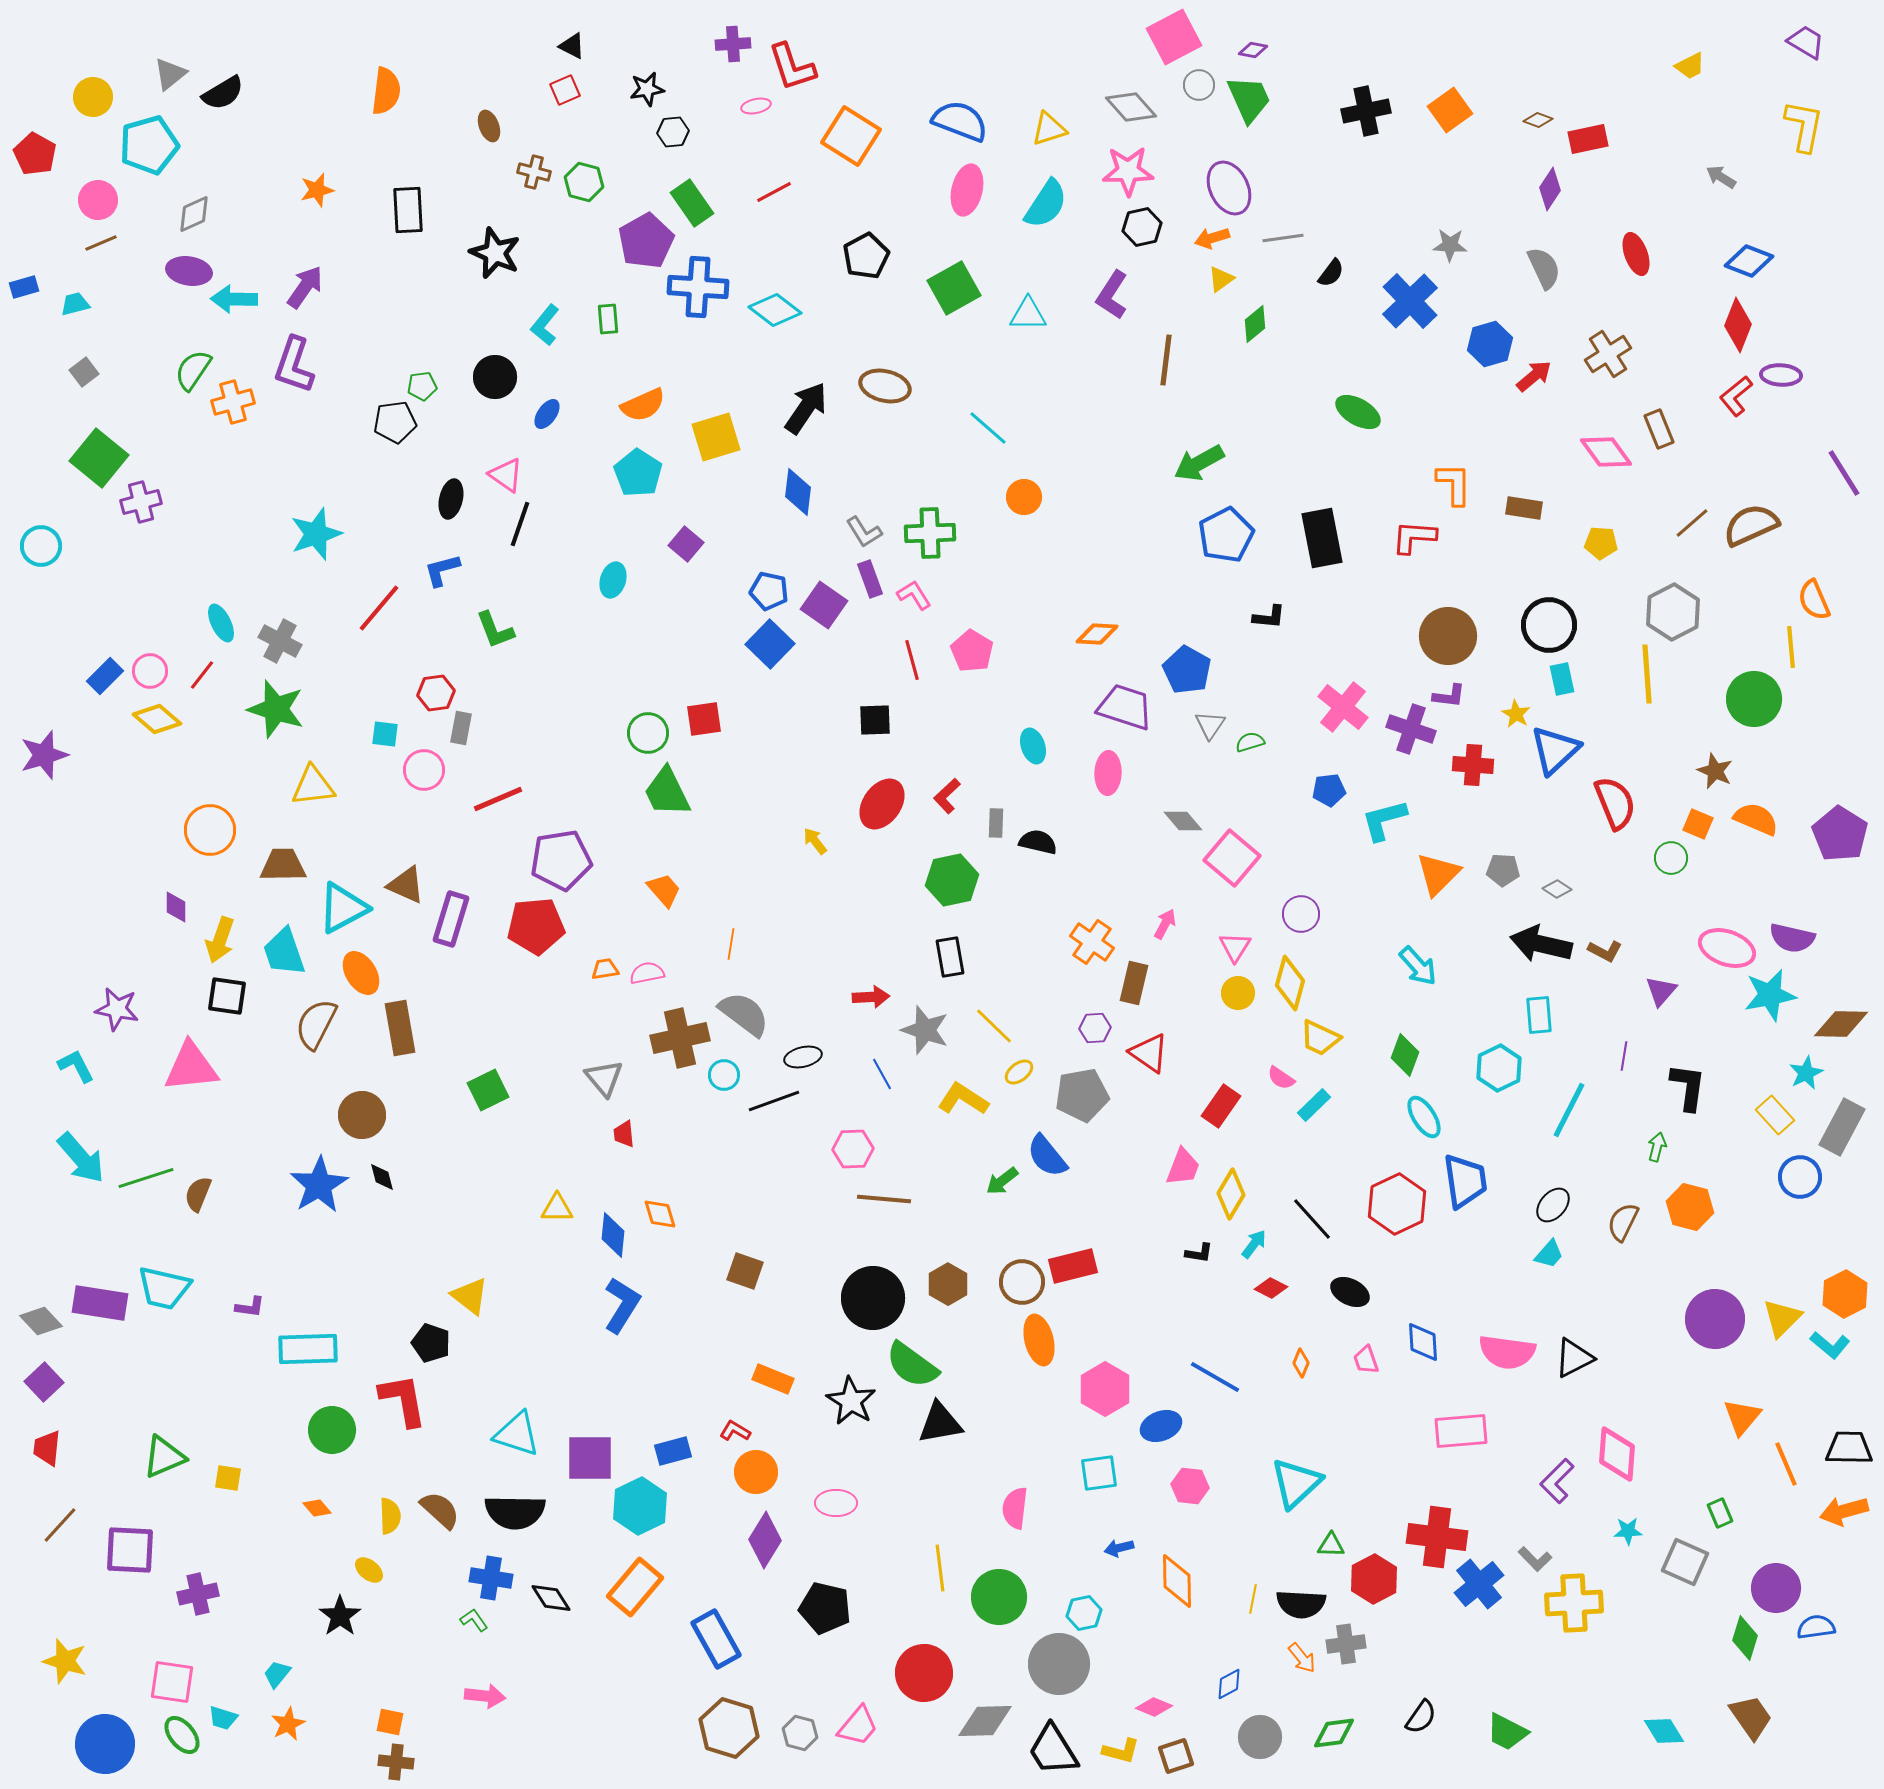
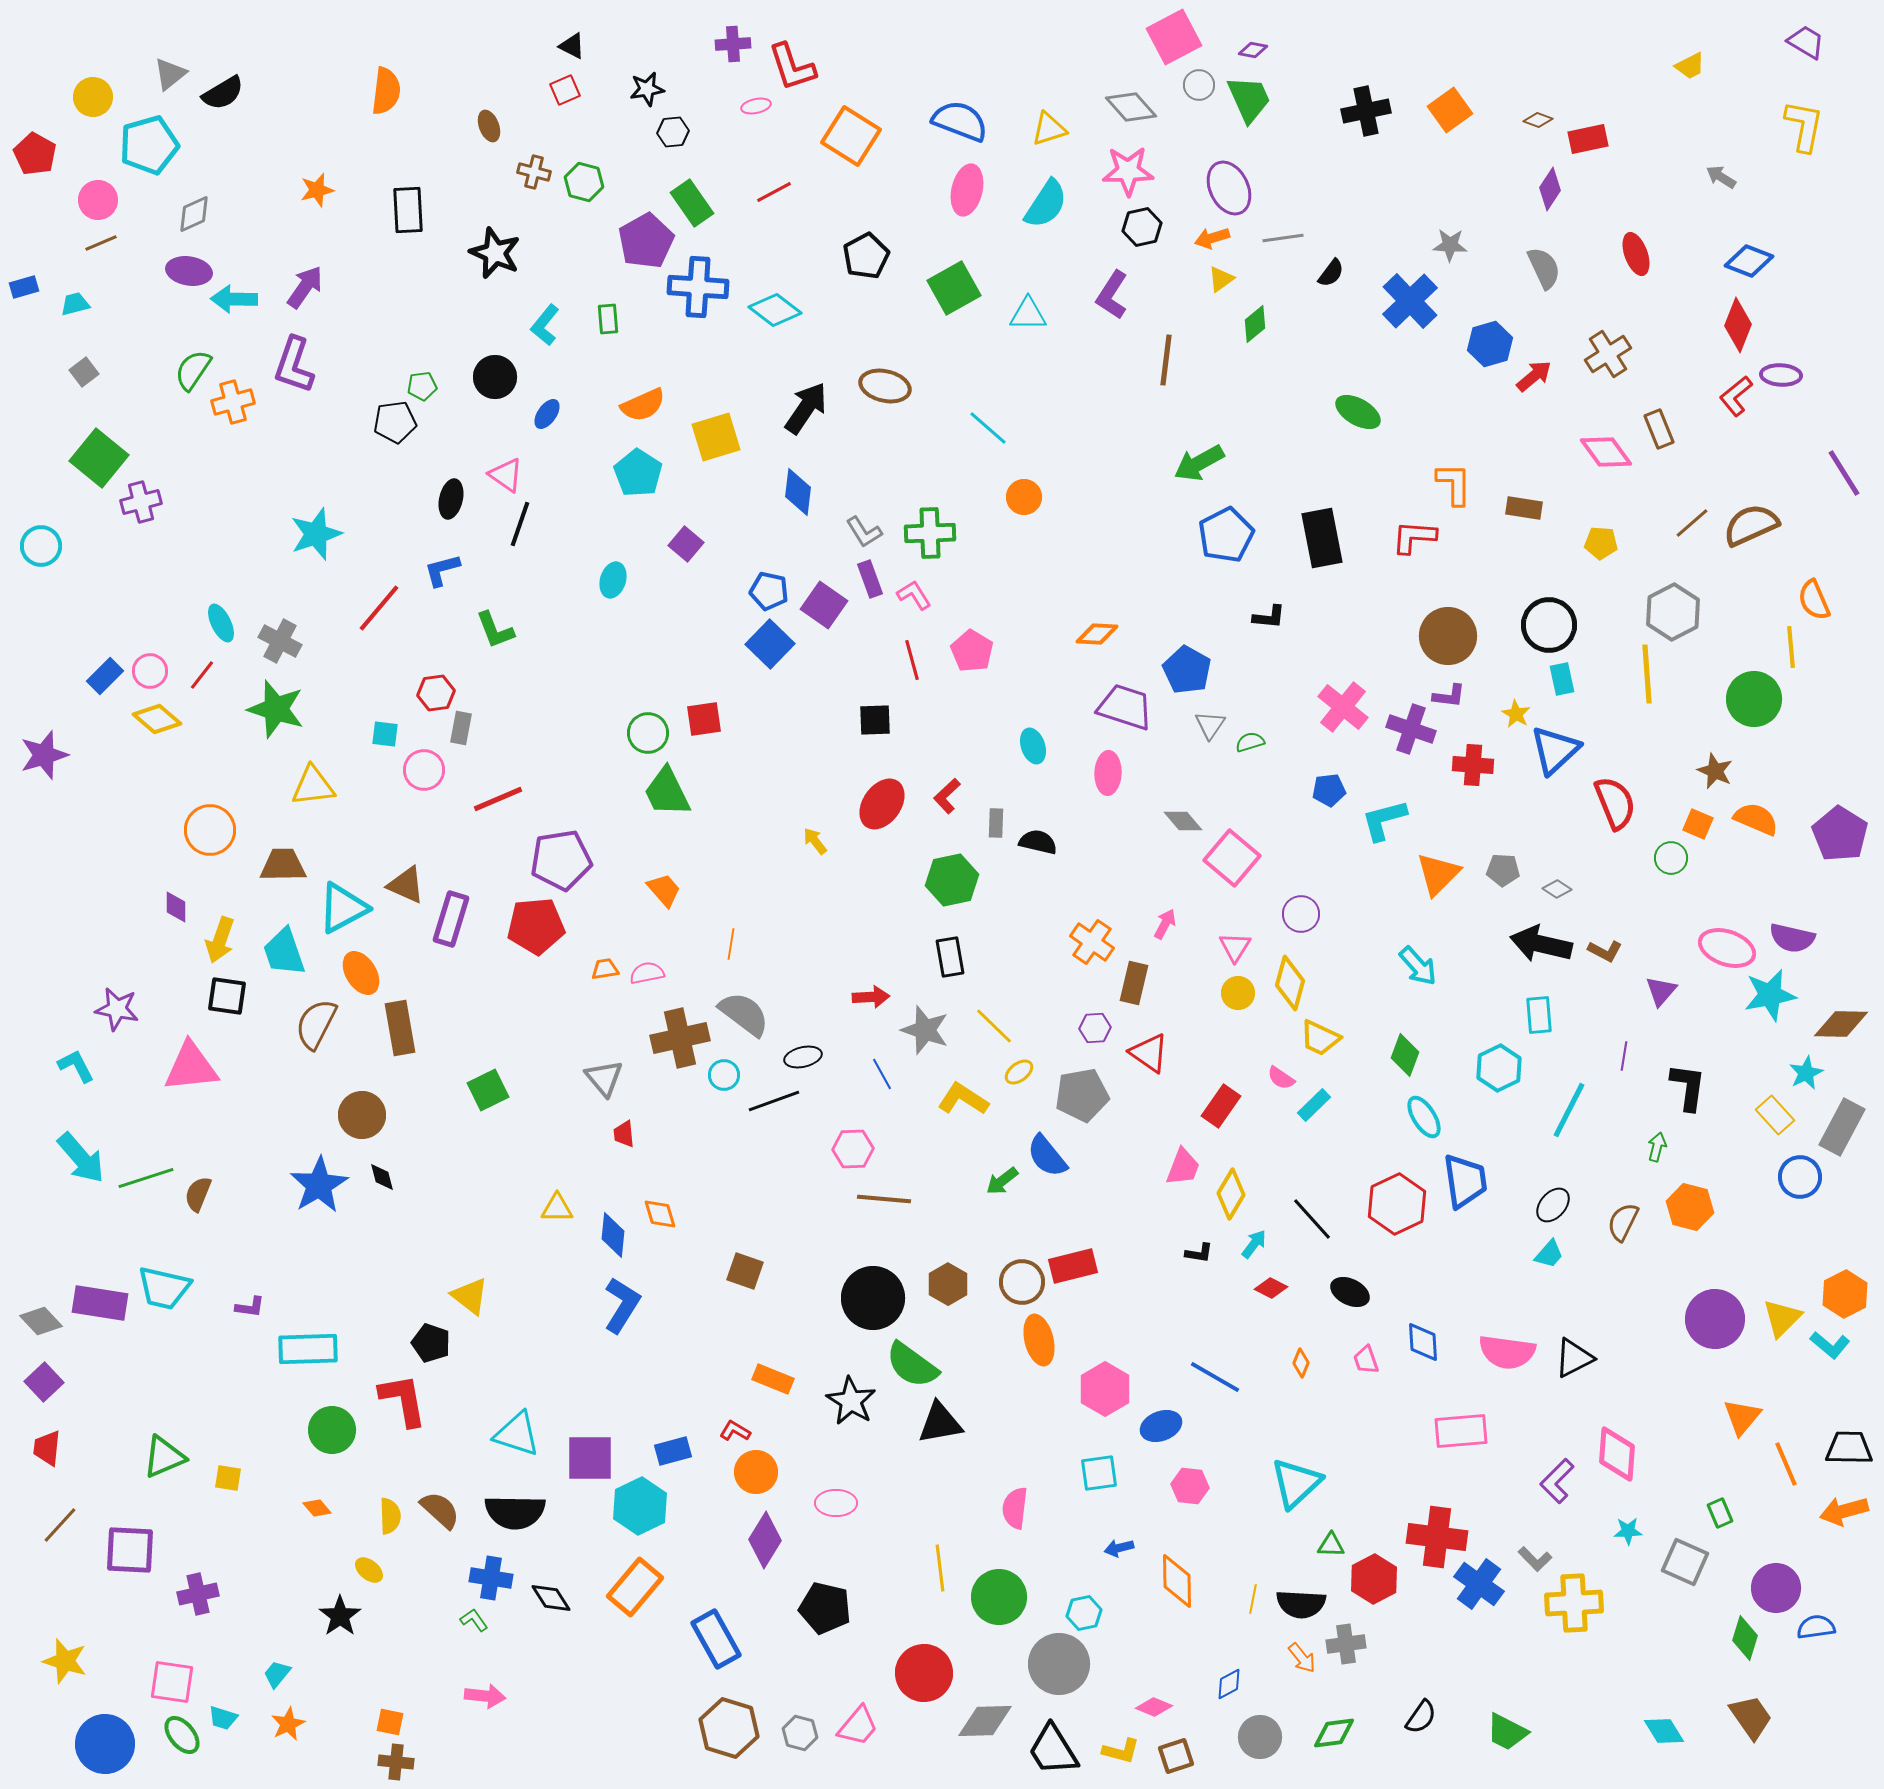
blue cross at (1479, 1584): rotated 15 degrees counterclockwise
